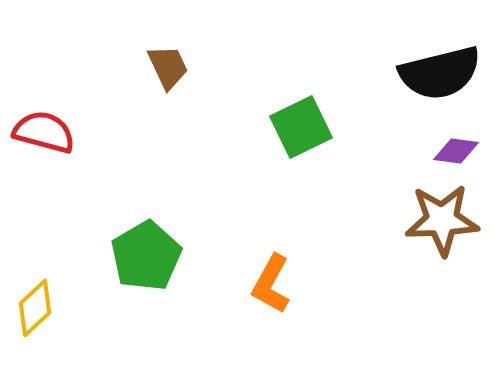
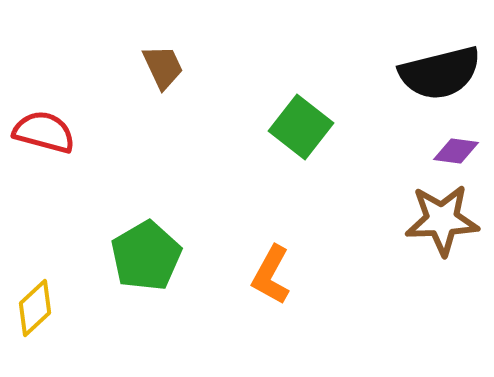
brown trapezoid: moved 5 px left
green square: rotated 26 degrees counterclockwise
orange L-shape: moved 9 px up
